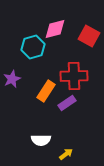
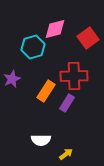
red square: moved 1 px left, 2 px down; rotated 25 degrees clockwise
purple rectangle: rotated 24 degrees counterclockwise
